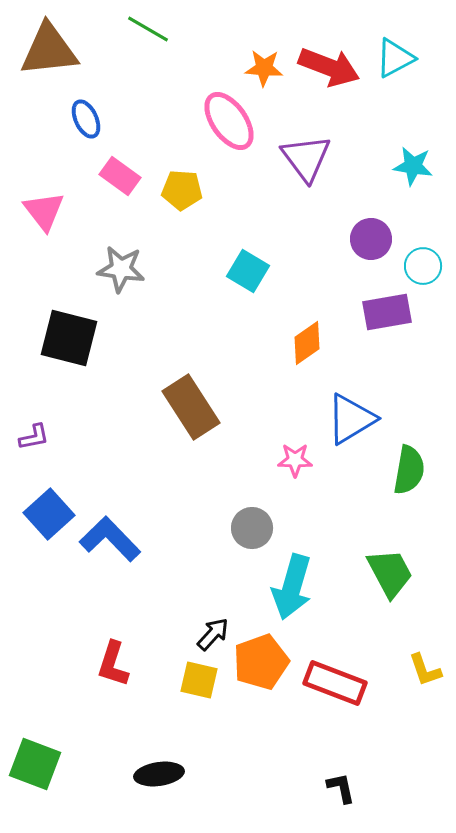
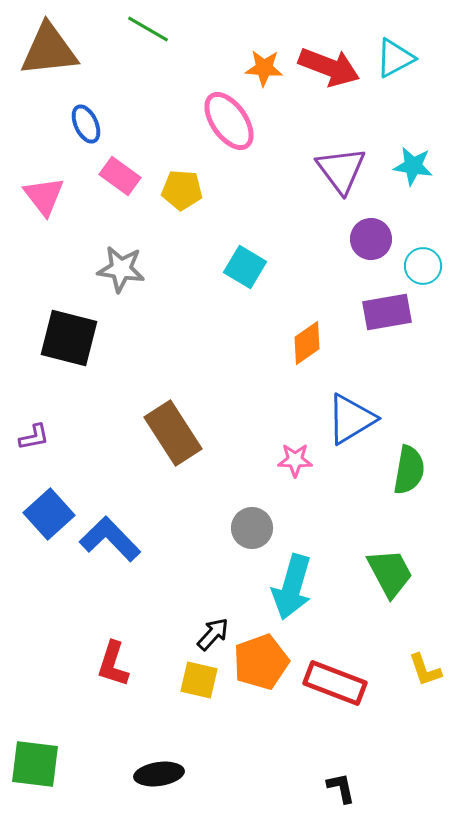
blue ellipse: moved 5 px down
purple triangle: moved 35 px right, 12 px down
pink triangle: moved 15 px up
cyan square: moved 3 px left, 4 px up
brown rectangle: moved 18 px left, 26 px down
green square: rotated 14 degrees counterclockwise
